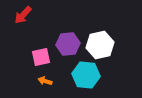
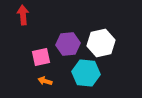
red arrow: rotated 132 degrees clockwise
white hexagon: moved 1 px right, 2 px up
cyan hexagon: moved 2 px up
